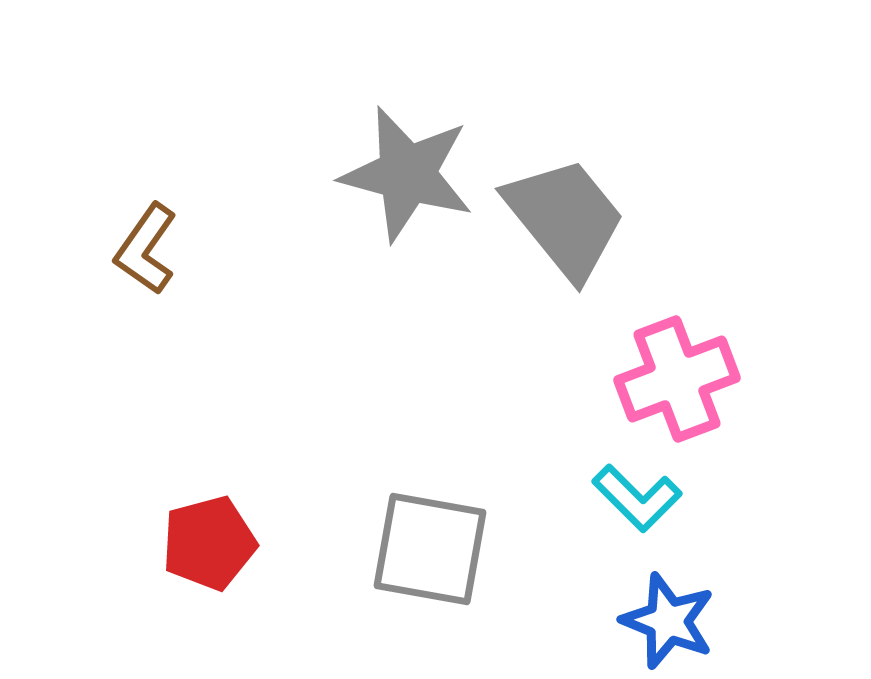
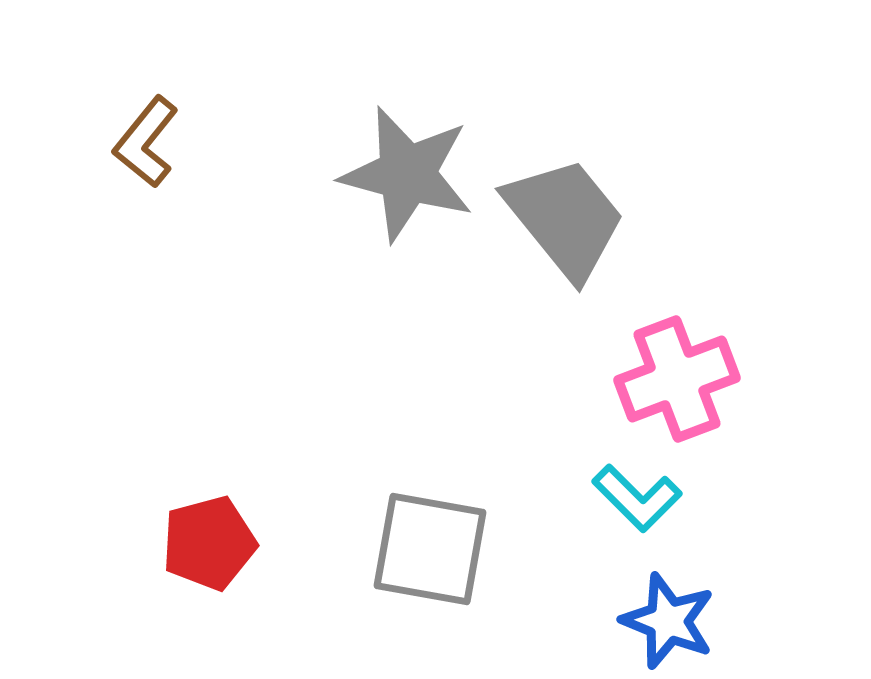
brown L-shape: moved 107 px up; rotated 4 degrees clockwise
